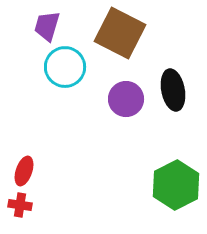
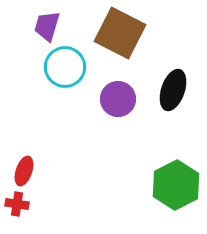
black ellipse: rotated 30 degrees clockwise
purple circle: moved 8 px left
red cross: moved 3 px left, 1 px up
